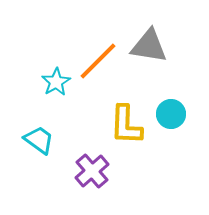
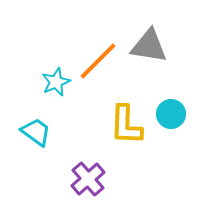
cyan star: rotated 8 degrees clockwise
cyan trapezoid: moved 3 px left, 8 px up
purple cross: moved 4 px left, 8 px down
